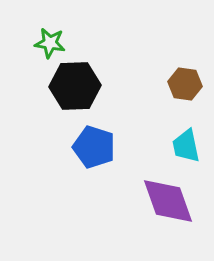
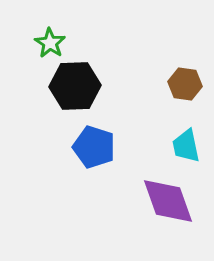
green star: rotated 24 degrees clockwise
